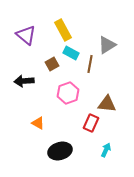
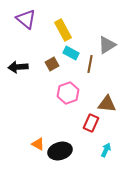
purple triangle: moved 16 px up
black arrow: moved 6 px left, 14 px up
orange triangle: moved 21 px down
